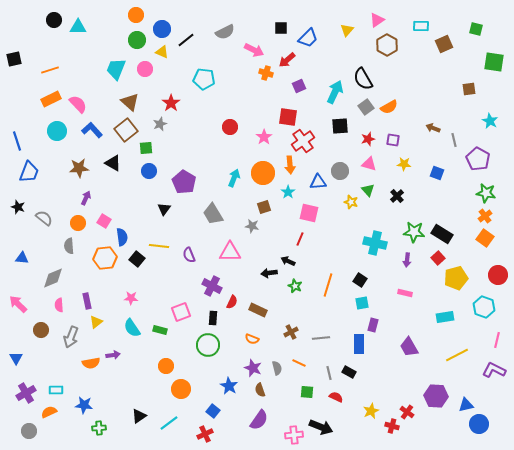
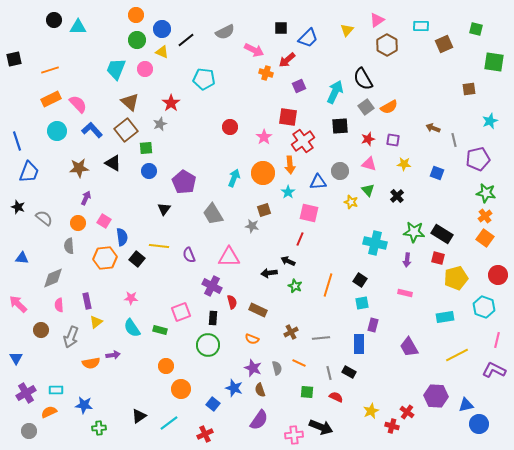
cyan star at (490, 121): rotated 21 degrees clockwise
purple pentagon at (478, 159): rotated 30 degrees clockwise
brown square at (264, 207): moved 3 px down
pink triangle at (230, 252): moved 1 px left, 5 px down
red square at (438, 258): rotated 32 degrees counterclockwise
red semicircle at (232, 302): rotated 40 degrees counterclockwise
blue star at (229, 386): moved 5 px right, 2 px down; rotated 12 degrees counterclockwise
blue square at (213, 411): moved 7 px up
